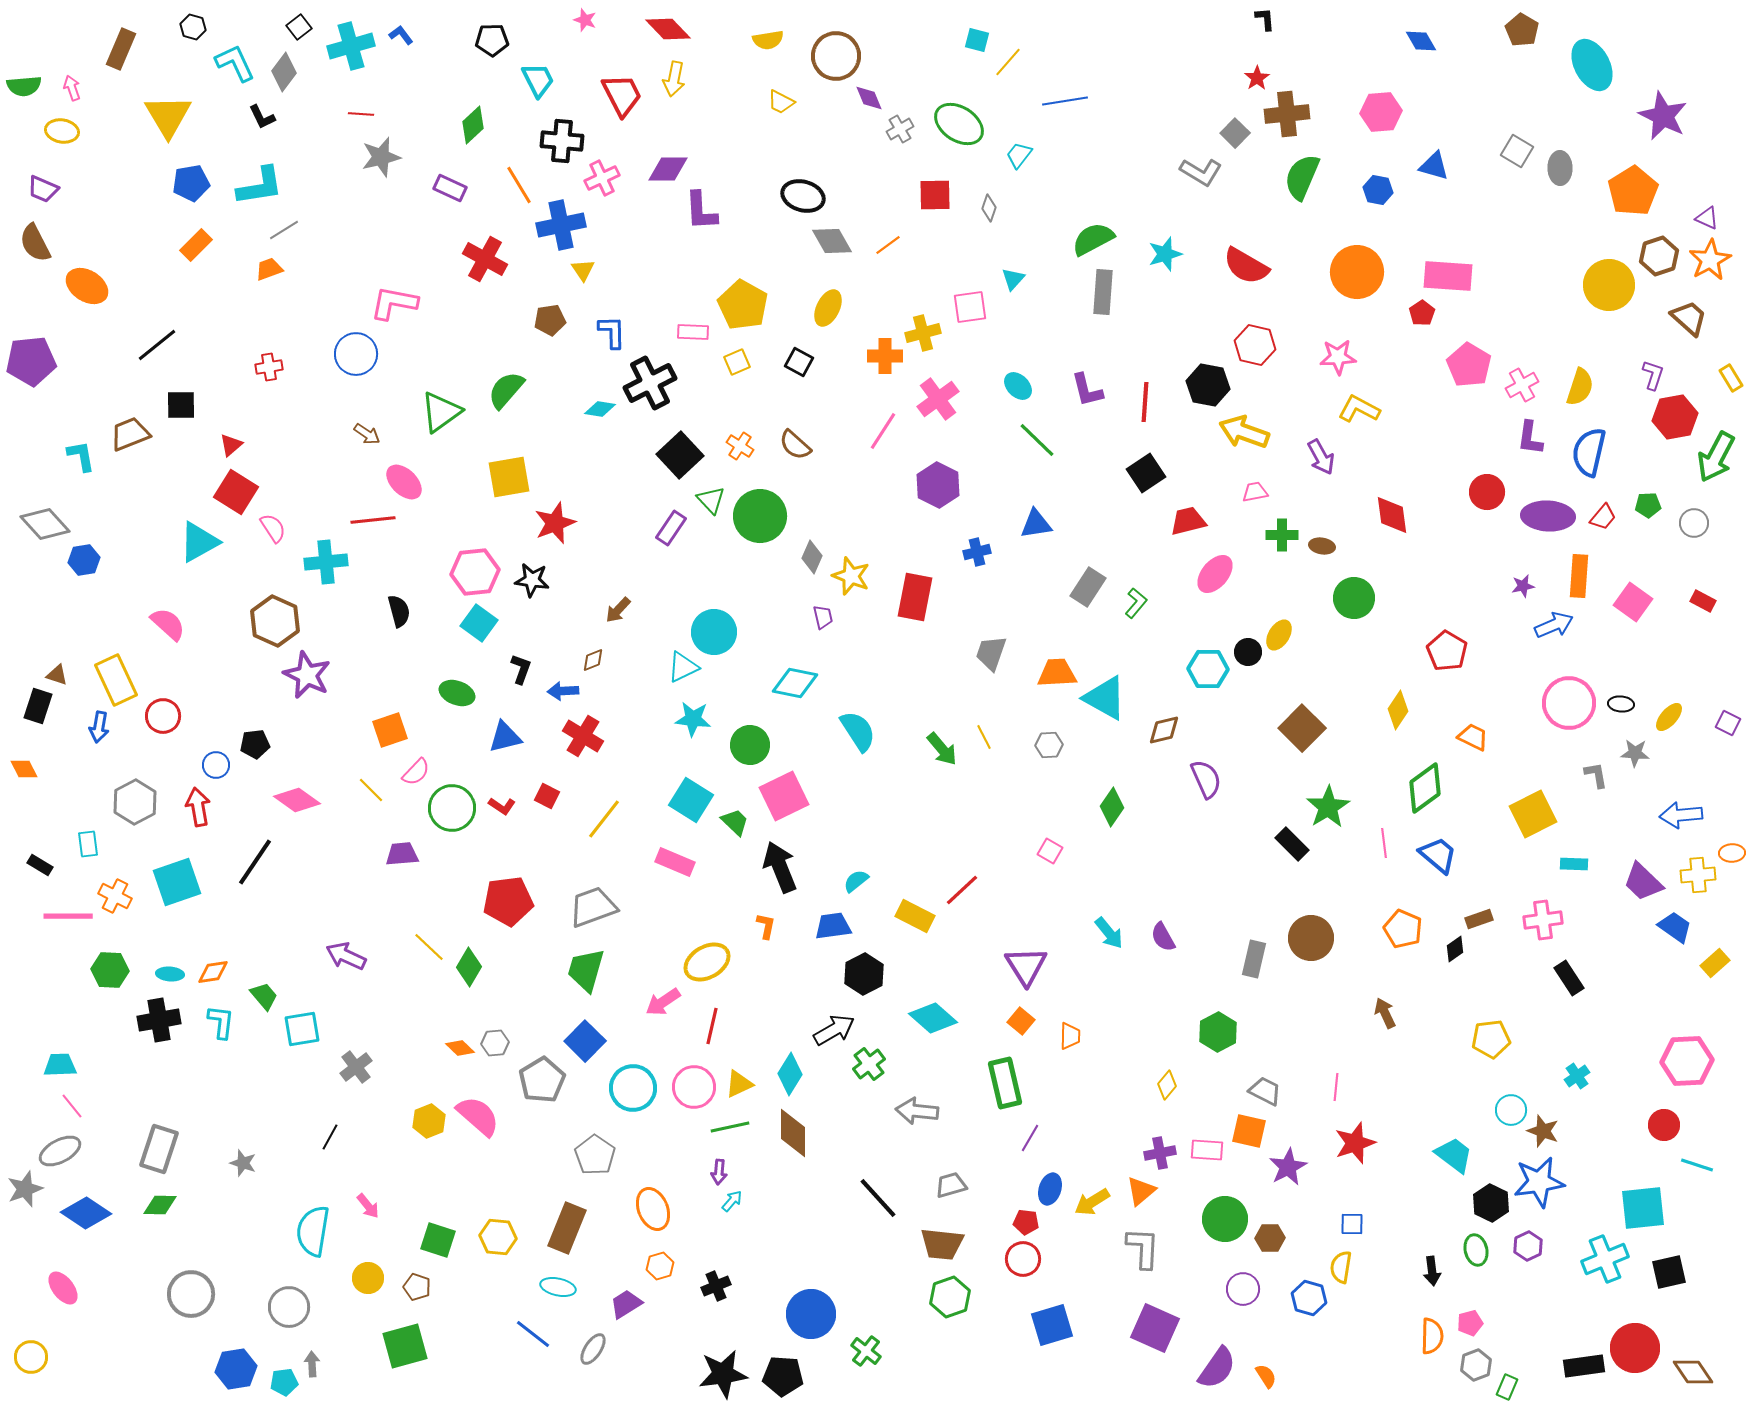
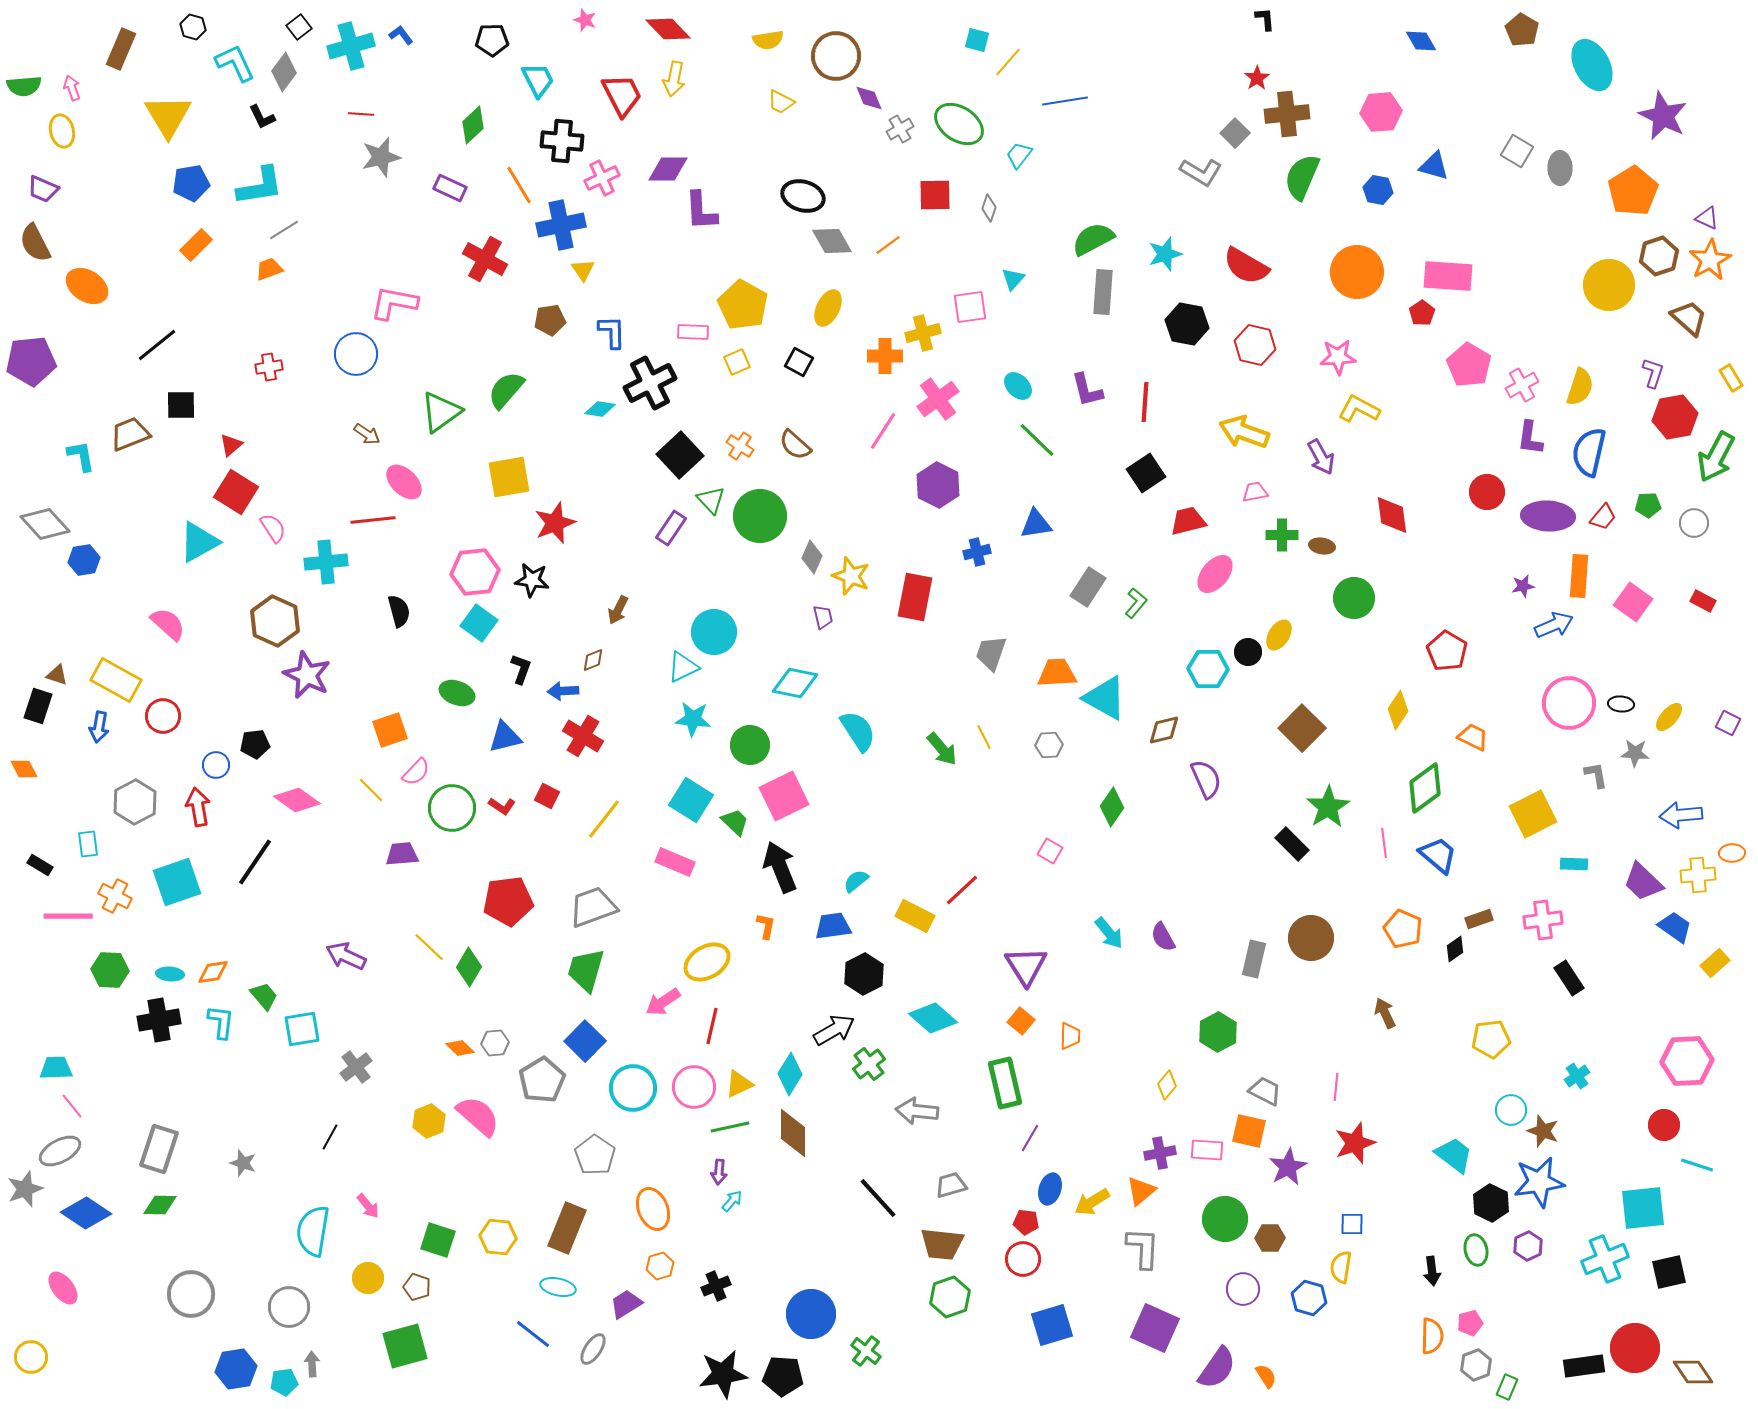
yellow ellipse at (62, 131): rotated 68 degrees clockwise
purple L-shape at (1653, 375): moved 2 px up
black hexagon at (1208, 385): moved 21 px left, 61 px up
brown arrow at (618, 610): rotated 16 degrees counterclockwise
yellow rectangle at (116, 680): rotated 36 degrees counterclockwise
cyan trapezoid at (60, 1065): moved 4 px left, 3 px down
